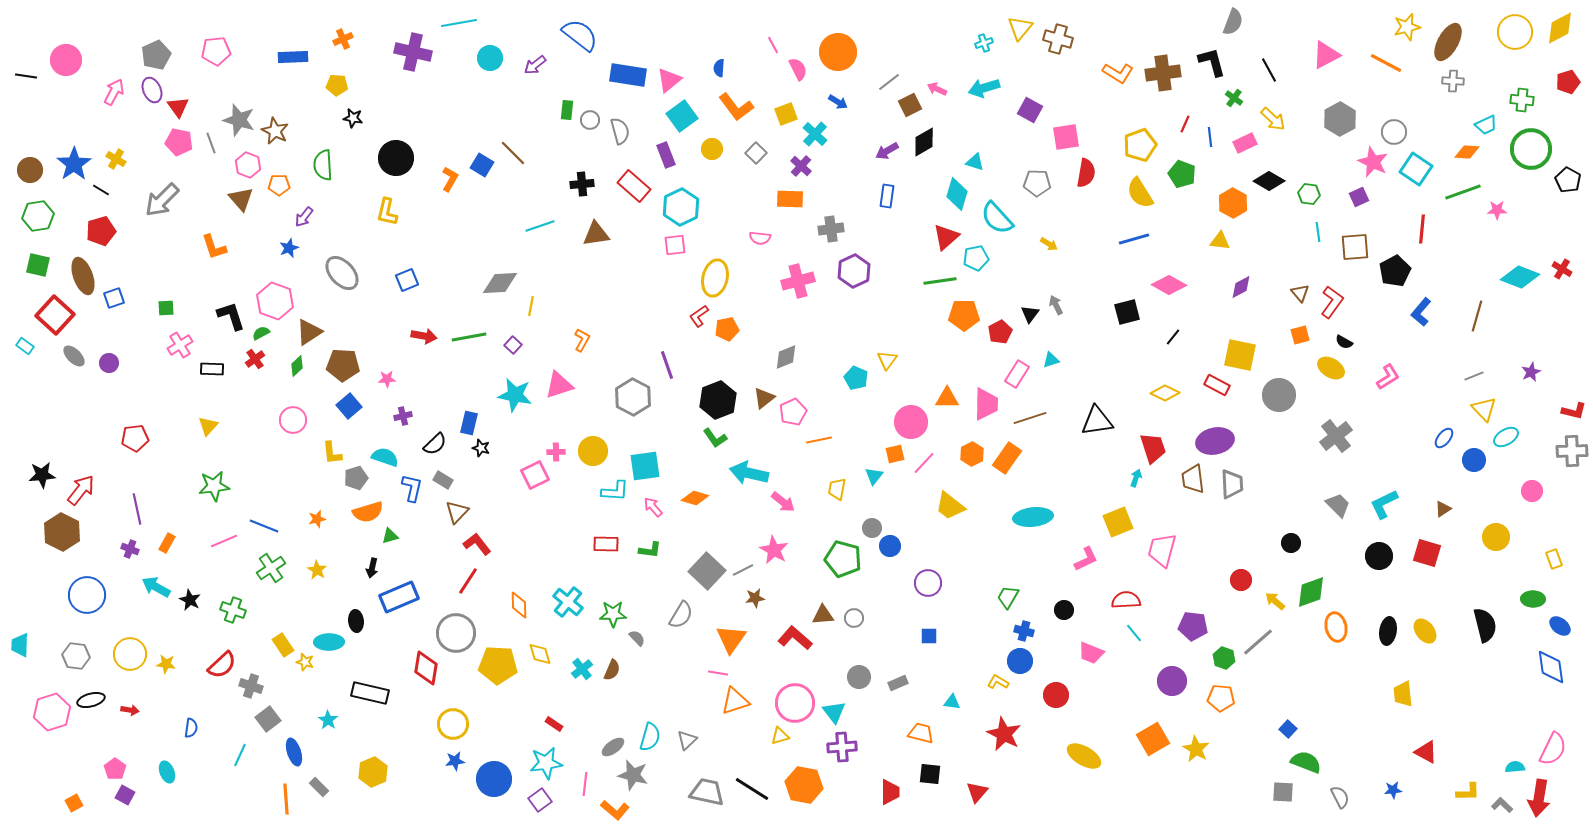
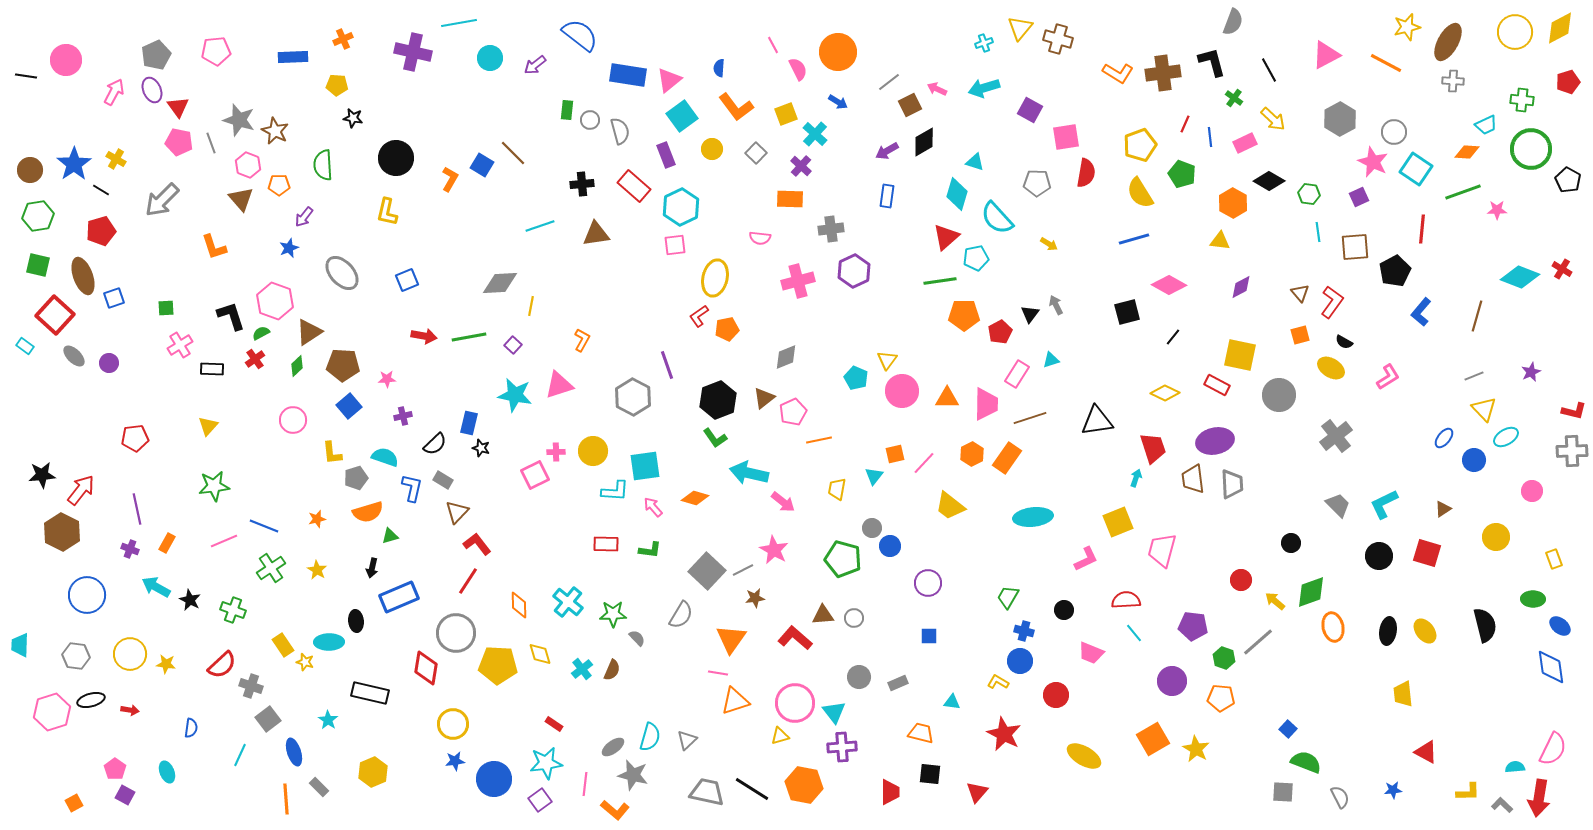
pink circle at (911, 422): moved 9 px left, 31 px up
orange ellipse at (1336, 627): moved 3 px left
